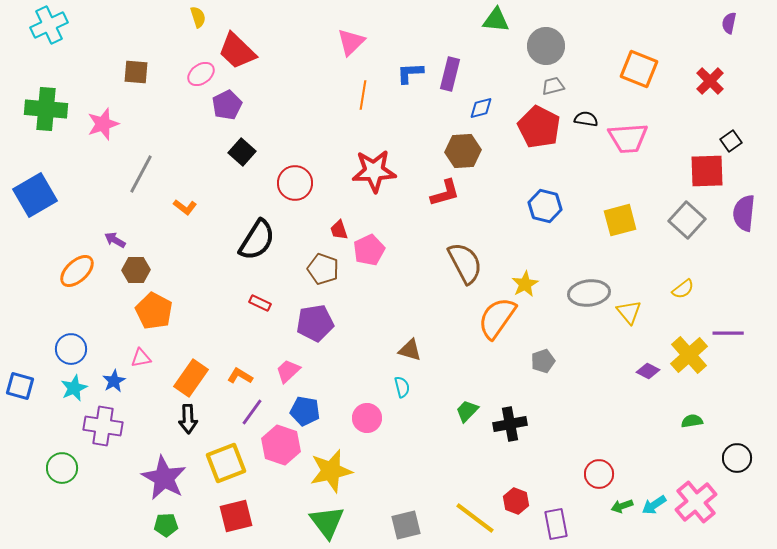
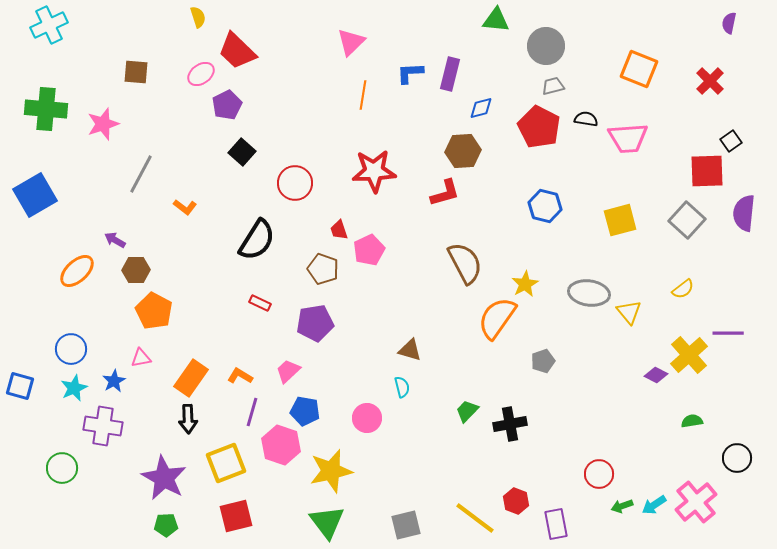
gray ellipse at (589, 293): rotated 15 degrees clockwise
purple diamond at (648, 371): moved 8 px right, 4 px down
purple line at (252, 412): rotated 20 degrees counterclockwise
